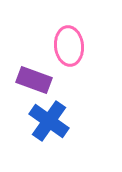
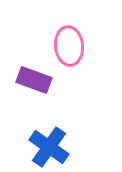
blue cross: moved 26 px down
